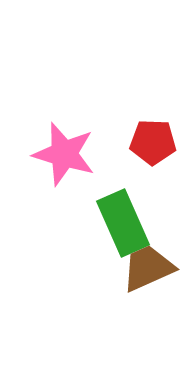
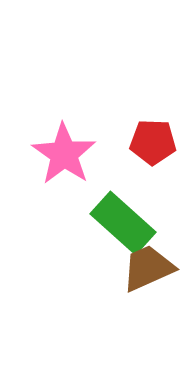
pink star: rotated 18 degrees clockwise
green rectangle: rotated 24 degrees counterclockwise
